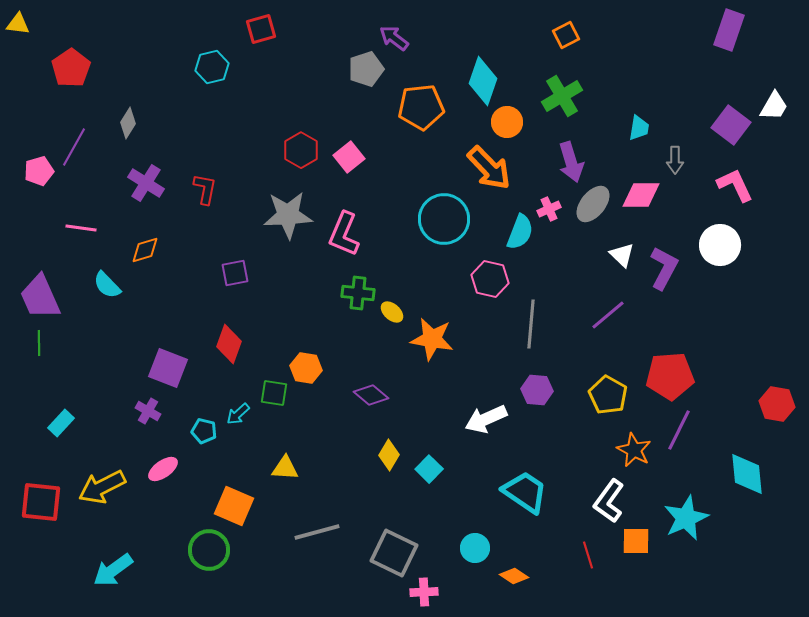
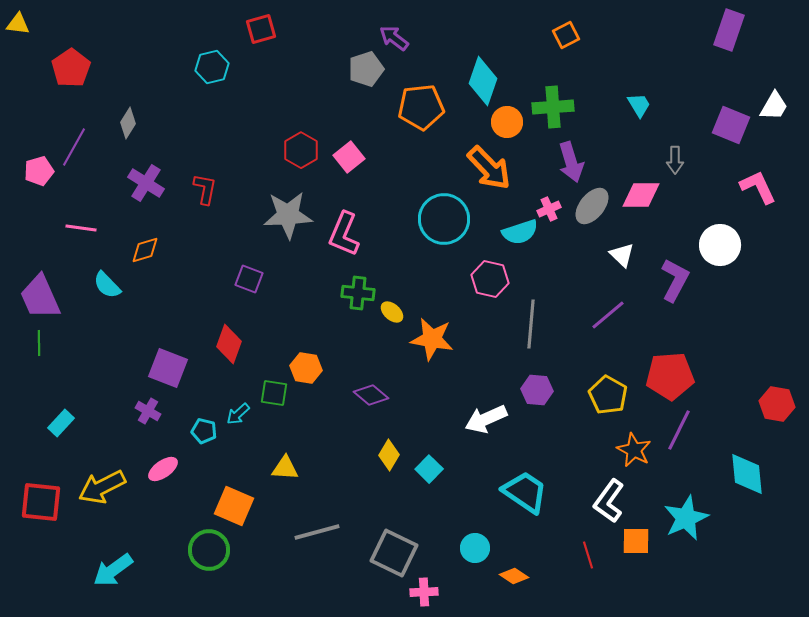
green cross at (562, 96): moved 9 px left, 11 px down; rotated 27 degrees clockwise
purple square at (731, 125): rotated 15 degrees counterclockwise
cyan trapezoid at (639, 128): moved 23 px up; rotated 40 degrees counterclockwise
pink L-shape at (735, 185): moved 23 px right, 2 px down
gray ellipse at (593, 204): moved 1 px left, 2 px down
cyan semicircle at (520, 232): rotated 51 degrees clockwise
purple L-shape at (664, 268): moved 11 px right, 12 px down
purple square at (235, 273): moved 14 px right, 6 px down; rotated 32 degrees clockwise
